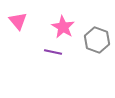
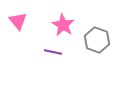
pink star: moved 2 px up
